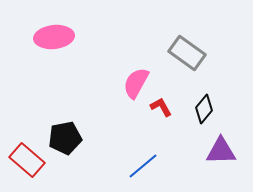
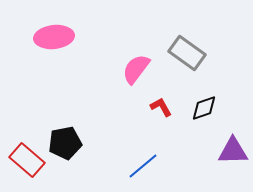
pink semicircle: moved 14 px up; rotated 8 degrees clockwise
black diamond: moved 1 px up; rotated 32 degrees clockwise
black pentagon: moved 5 px down
purple triangle: moved 12 px right
